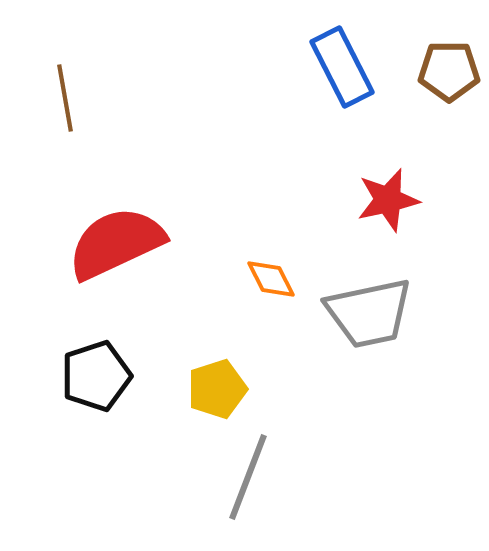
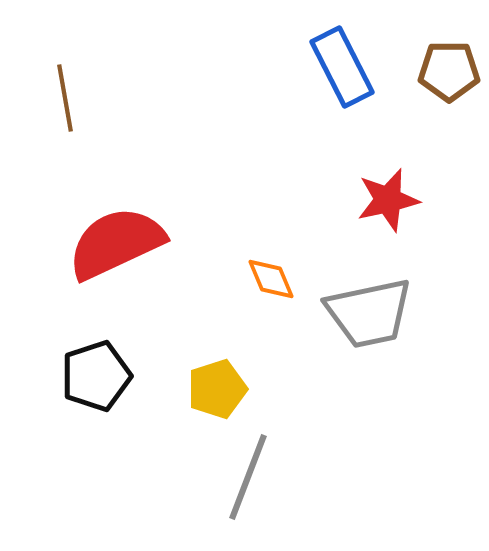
orange diamond: rotated 4 degrees clockwise
